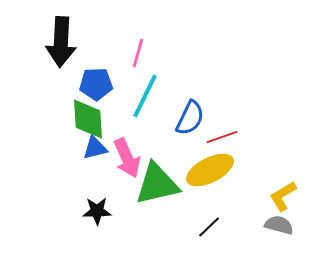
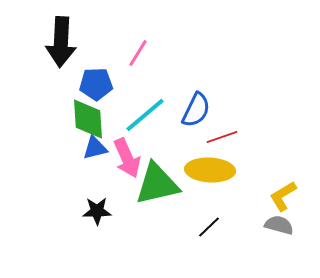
pink line: rotated 16 degrees clockwise
cyan line: moved 19 px down; rotated 24 degrees clockwise
blue semicircle: moved 6 px right, 8 px up
yellow ellipse: rotated 30 degrees clockwise
